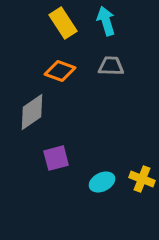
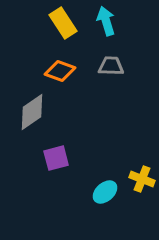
cyan ellipse: moved 3 px right, 10 px down; rotated 15 degrees counterclockwise
